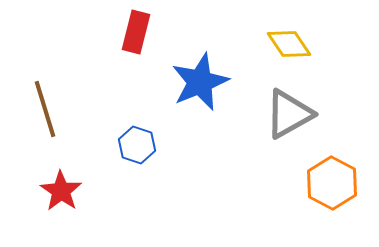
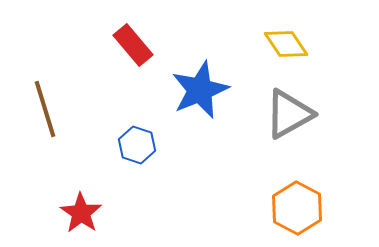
red rectangle: moved 3 px left, 13 px down; rotated 54 degrees counterclockwise
yellow diamond: moved 3 px left
blue star: moved 8 px down
orange hexagon: moved 35 px left, 25 px down
red star: moved 20 px right, 22 px down
